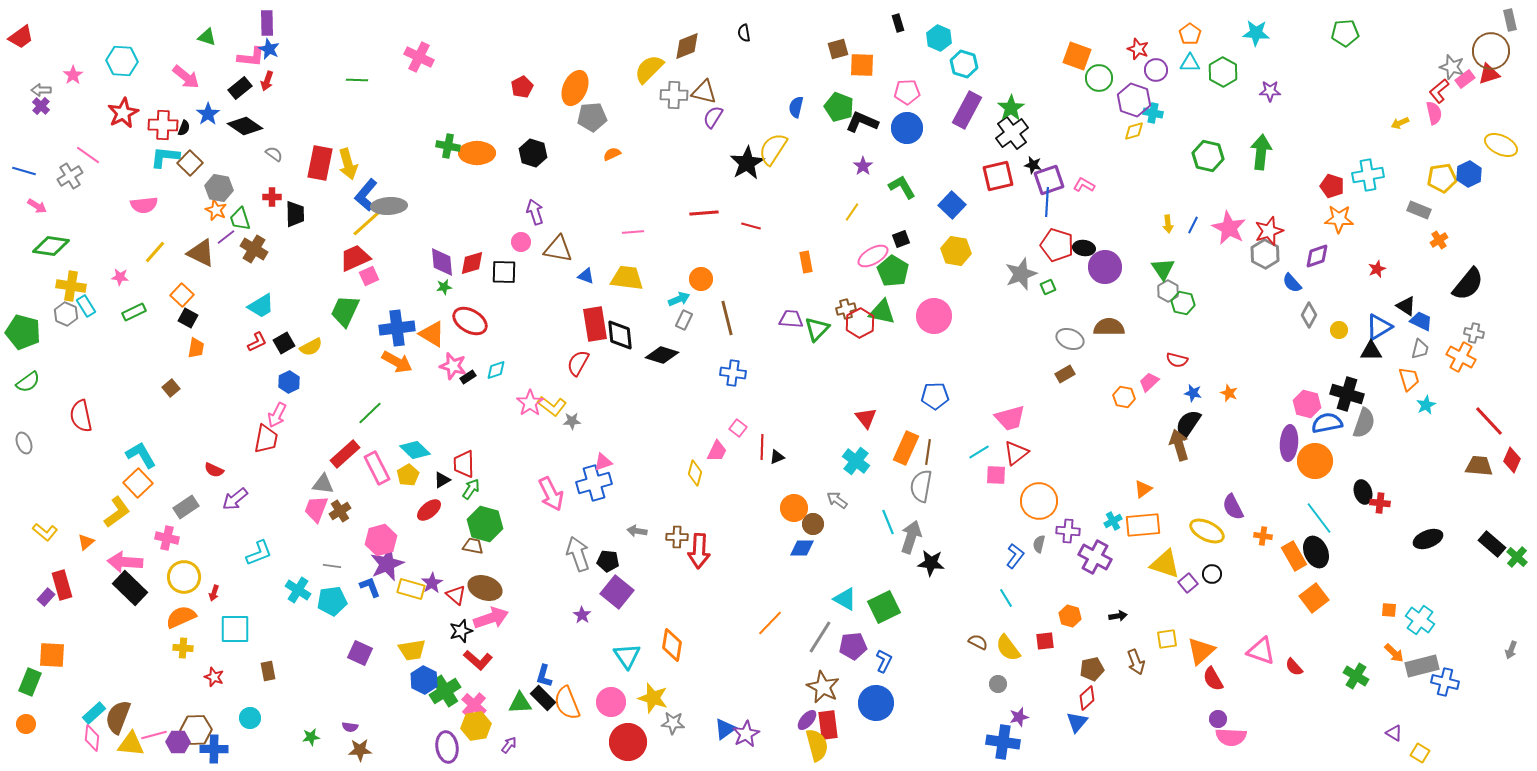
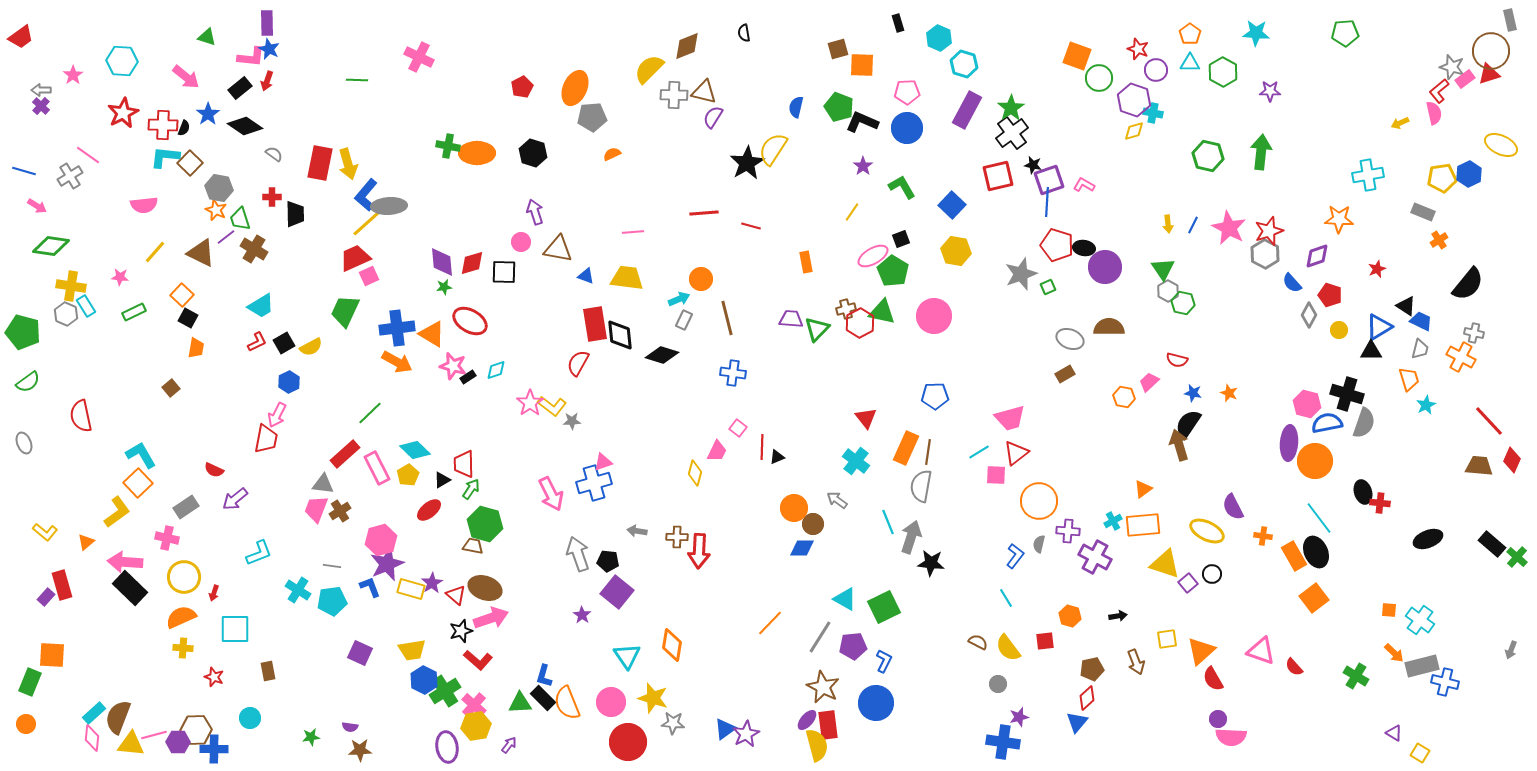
red pentagon at (1332, 186): moved 2 px left, 109 px down
gray rectangle at (1419, 210): moved 4 px right, 2 px down
